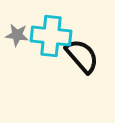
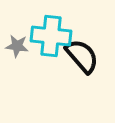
gray star: moved 11 px down
